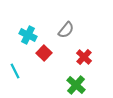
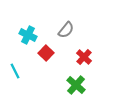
red square: moved 2 px right
